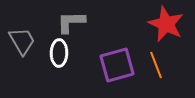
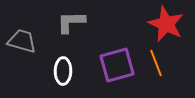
gray trapezoid: rotated 44 degrees counterclockwise
white ellipse: moved 4 px right, 18 px down
orange line: moved 2 px up
